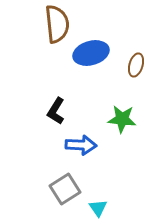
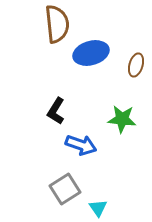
blue arrow: rotated 16 degrees clockwise
